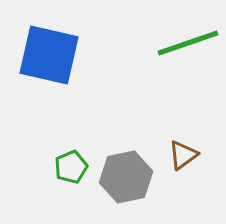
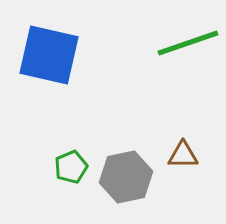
brown triangle: rotated 36 degrees clockwise
